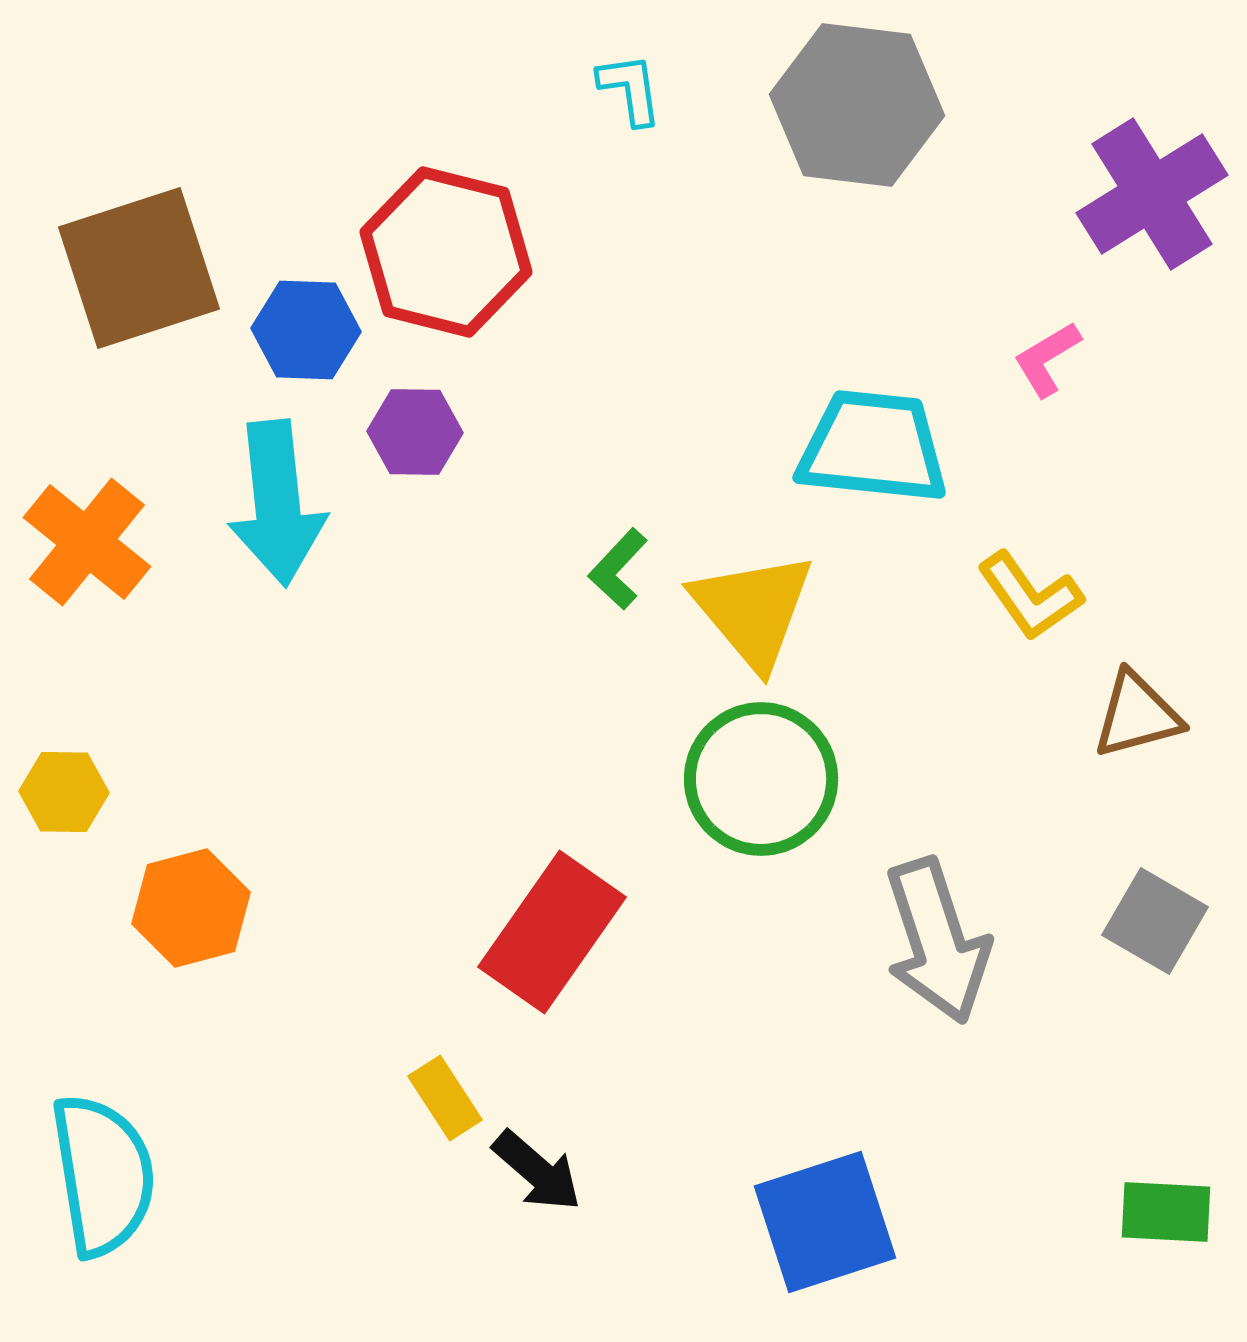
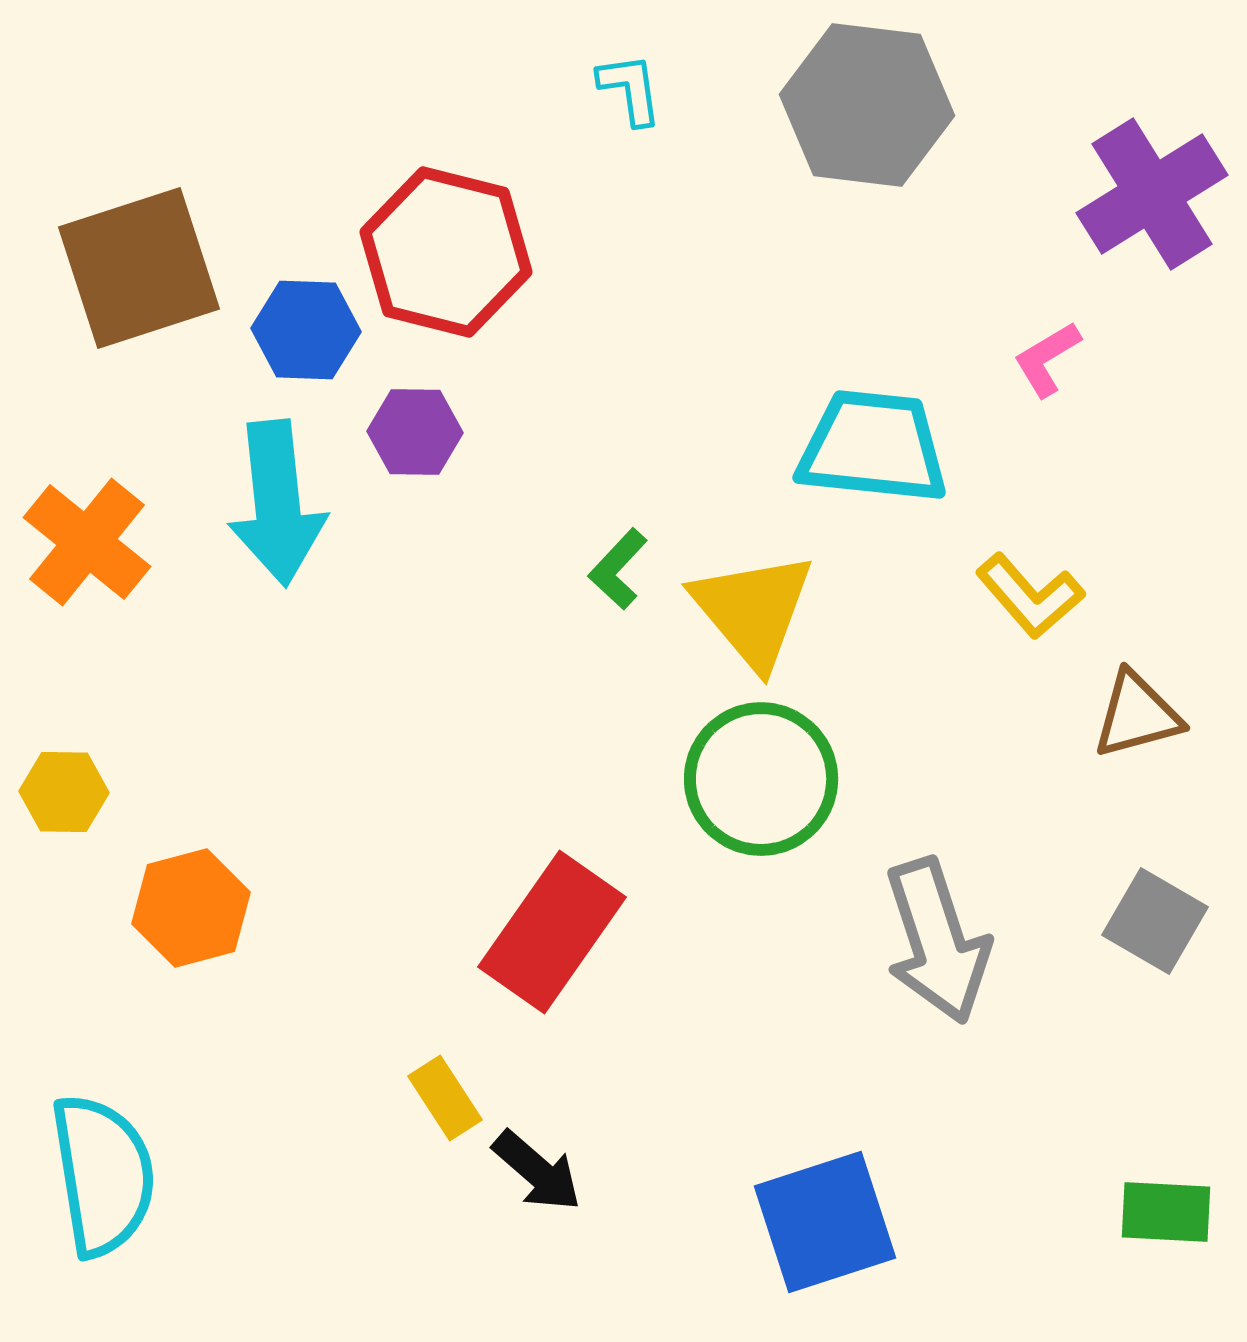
gray hexagon: moved 10 px right
yellow L-shape: rotated 6 degrees counterclockwise
